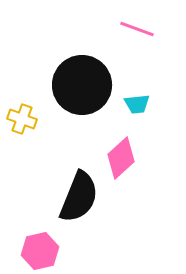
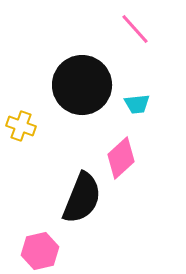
pink line: moved 2 px left; rotated 28 degrees clockwise
yellow cross: moved 1 px left, 7 px down
black semicircle: moved 3 px right, 1 px down
